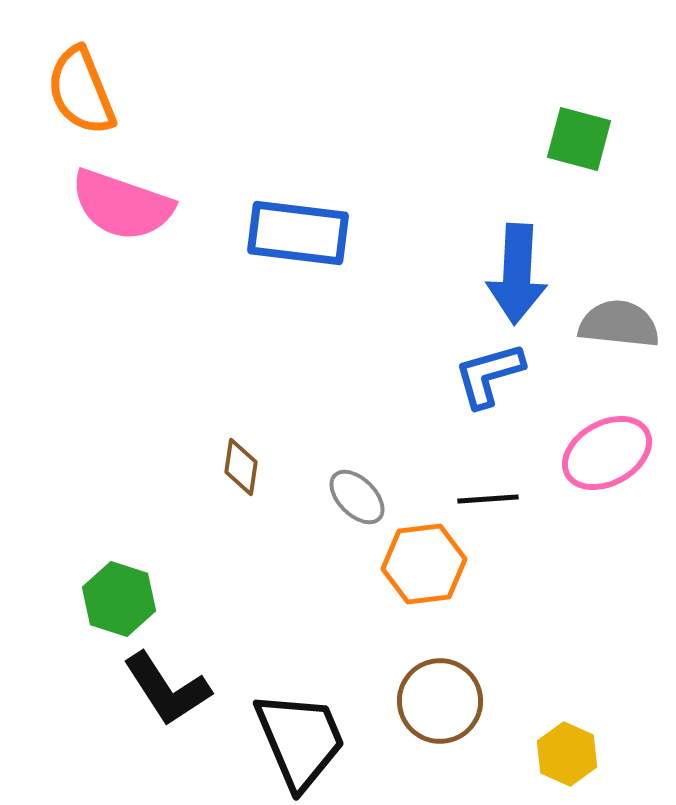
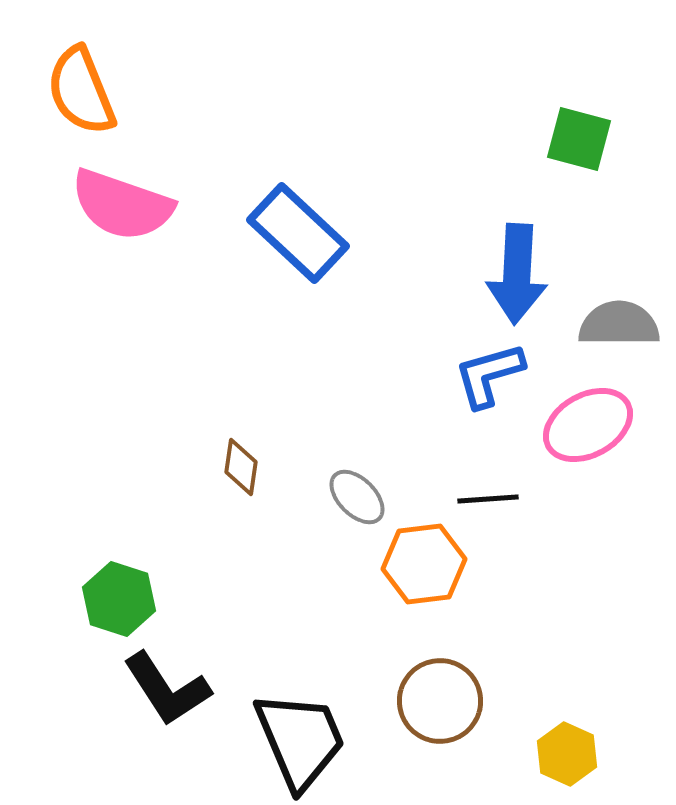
blue rectangle: rotated 36 degrees clockwise
gray semicircle: rotated 6 degrees counterclockwise
pink ellipse: moved 19 px left, 28 px up
